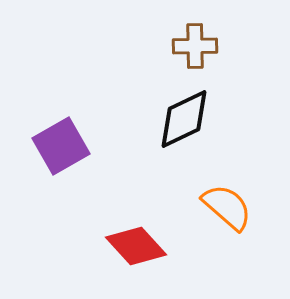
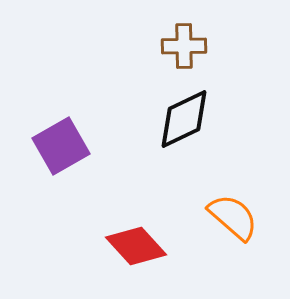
brown cross: moved 11 px left
orange semicircle: moved 6 px right, 10 px down
